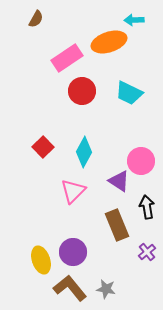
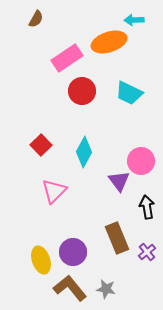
red square: moved 2 px left, 2 px up
purple triangle: rotated 20 degrees clockwise
pink triangle: moved 19 px left
brown rectangle: moved 13 px down
